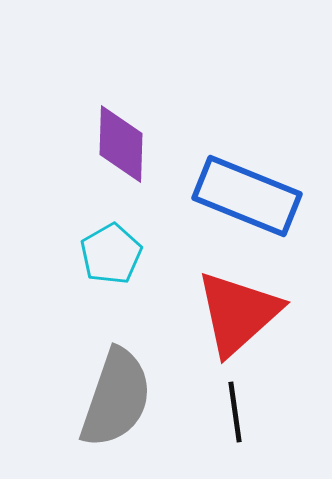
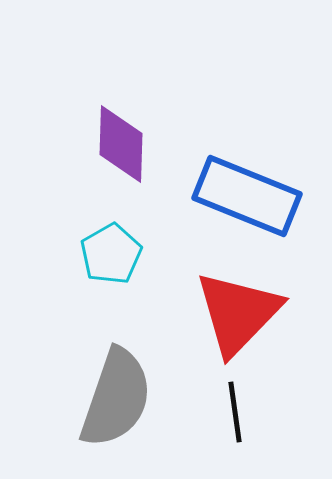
red triangle: rotated 4 degrees counterclockwise
